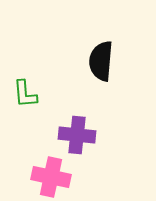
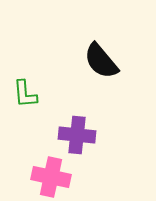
black semicircle: rotated 45 degrees counterclockwise
